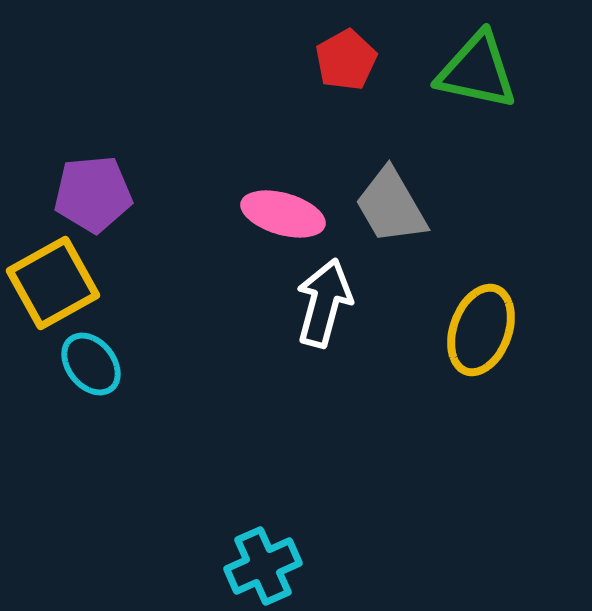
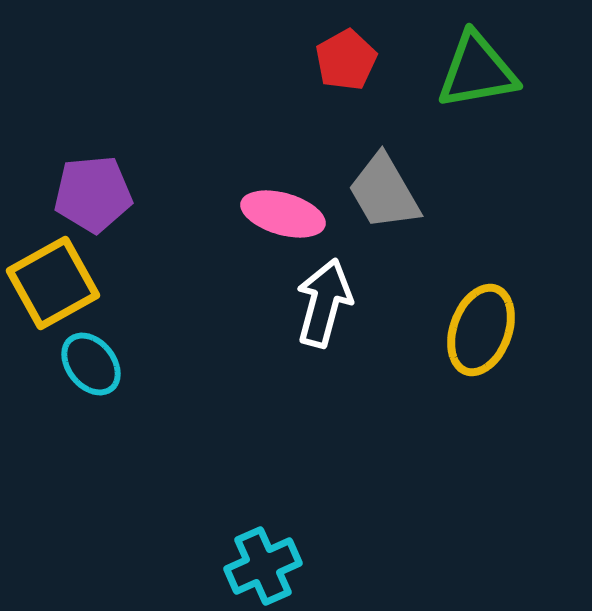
green triangle: rotated 22 degrees counterclockwise
gray trapezoid: moved 7 px left, 14 px up
